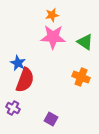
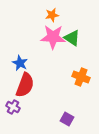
green triangle: moved 13 px left, 4 px up
blue star: moved 2 px right
red semicircle: moved 5 px down
purple cross: moved 1 px up
purple square: moved 16 px right
